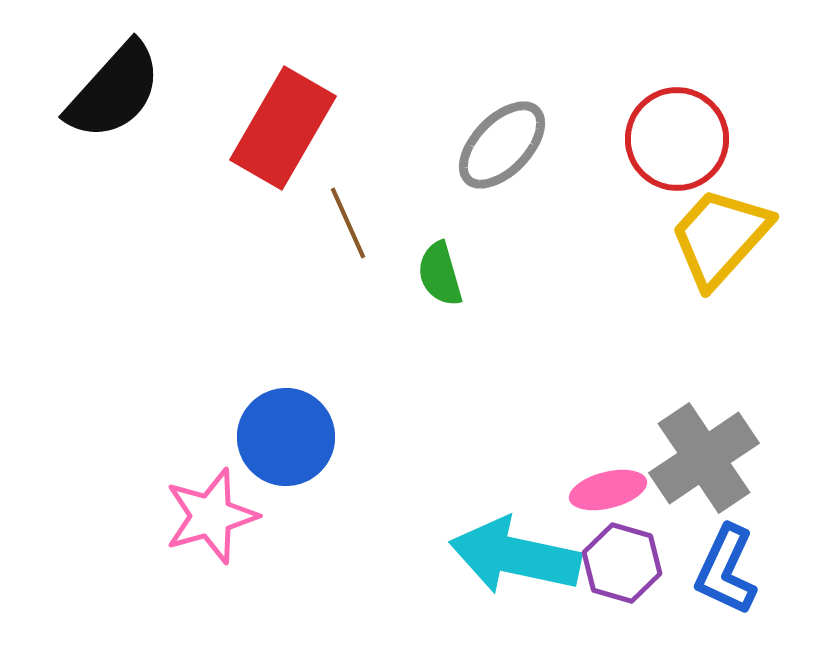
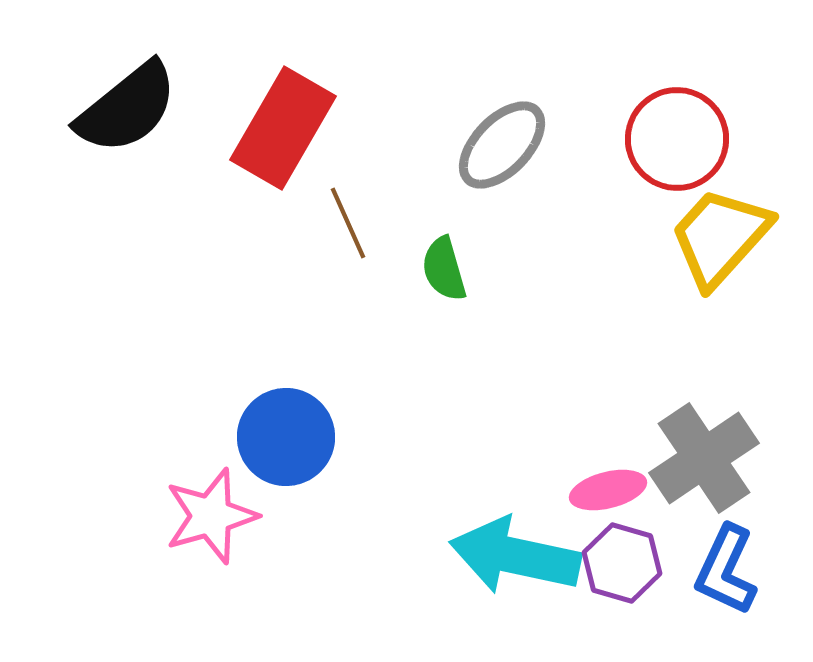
black semicircle: moved 13 px right, 17 px down; rotated 9 degrees clockwise
green semicircle: moved 4 px right, 5 px up
